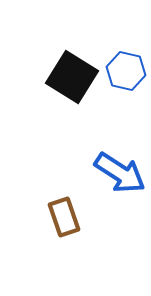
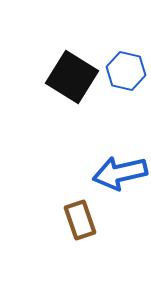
blue arrow: rotated 134 degrees clockwise
brown rectangle: moved 16 px right, 3 px down
